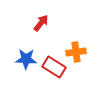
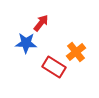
orange cross: rotated 30 degrees counterclockwise
blue star: moved 16 px up
